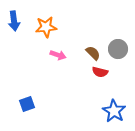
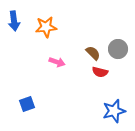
pink arrow: moved 1 px left, 7 px down
blue star: rotated 25 degrees clockwise
